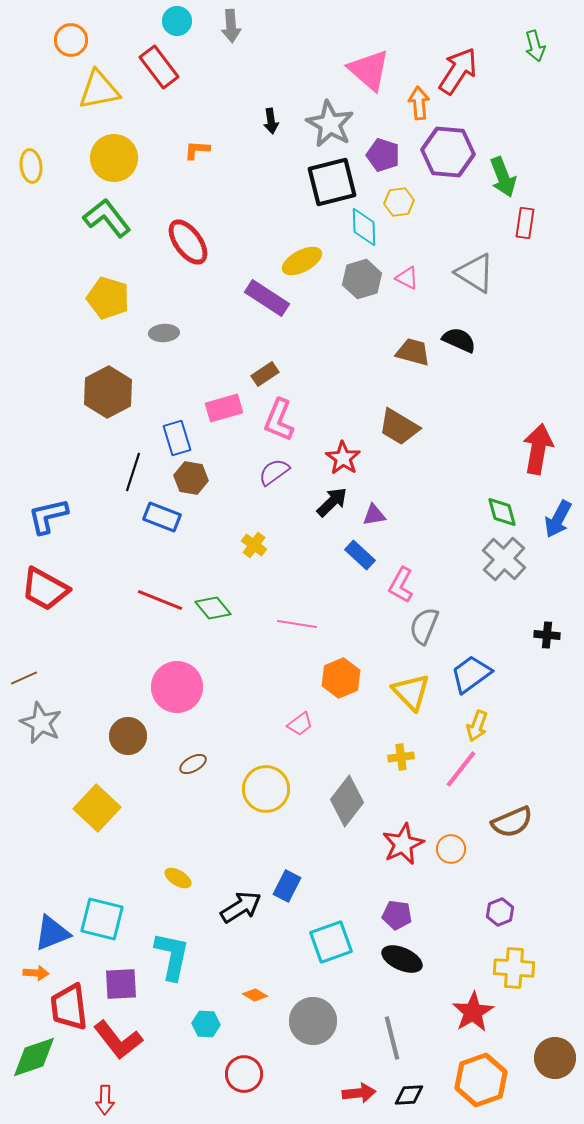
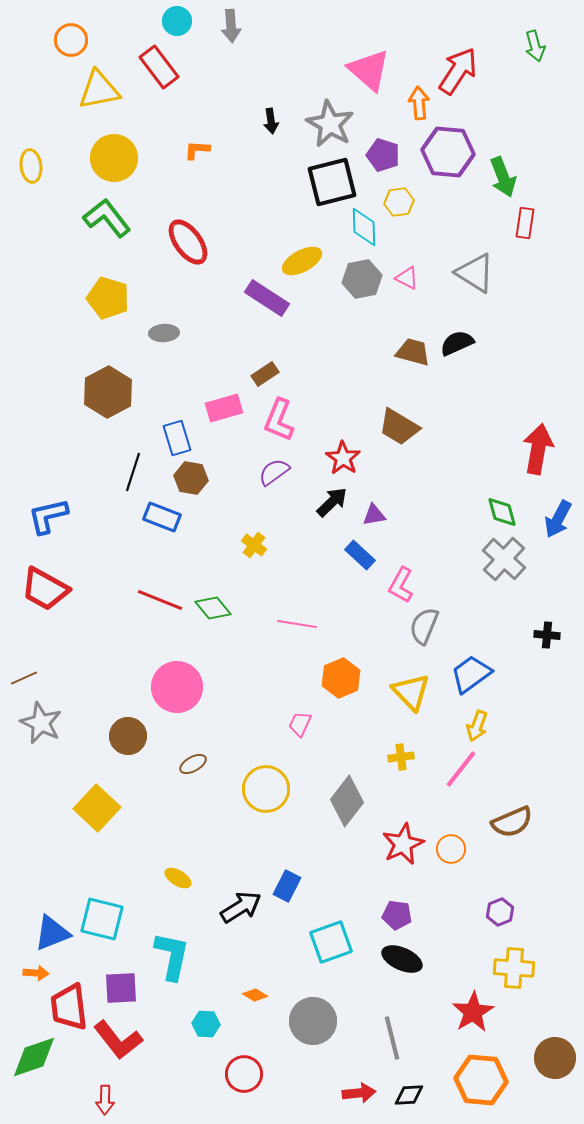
gray hexagon at (362, 279): rotated 6 degrees clockwise
black semicircle at (459, 340): moved 2 px left, 3 px down; rotated 48 degrees counterclockwise
pink trapezoid at (300, 724): rotated 152 degrees clockwise
purple square at (121, 984): moved 4 px down
orange hexagon at (481, 1080): rotated 24 degrees clockwise
